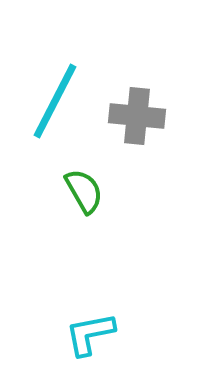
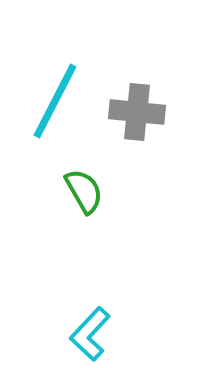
gray cross: moved 4 px up
cyan L-shape: rotated 36 degrees counterclockwise
